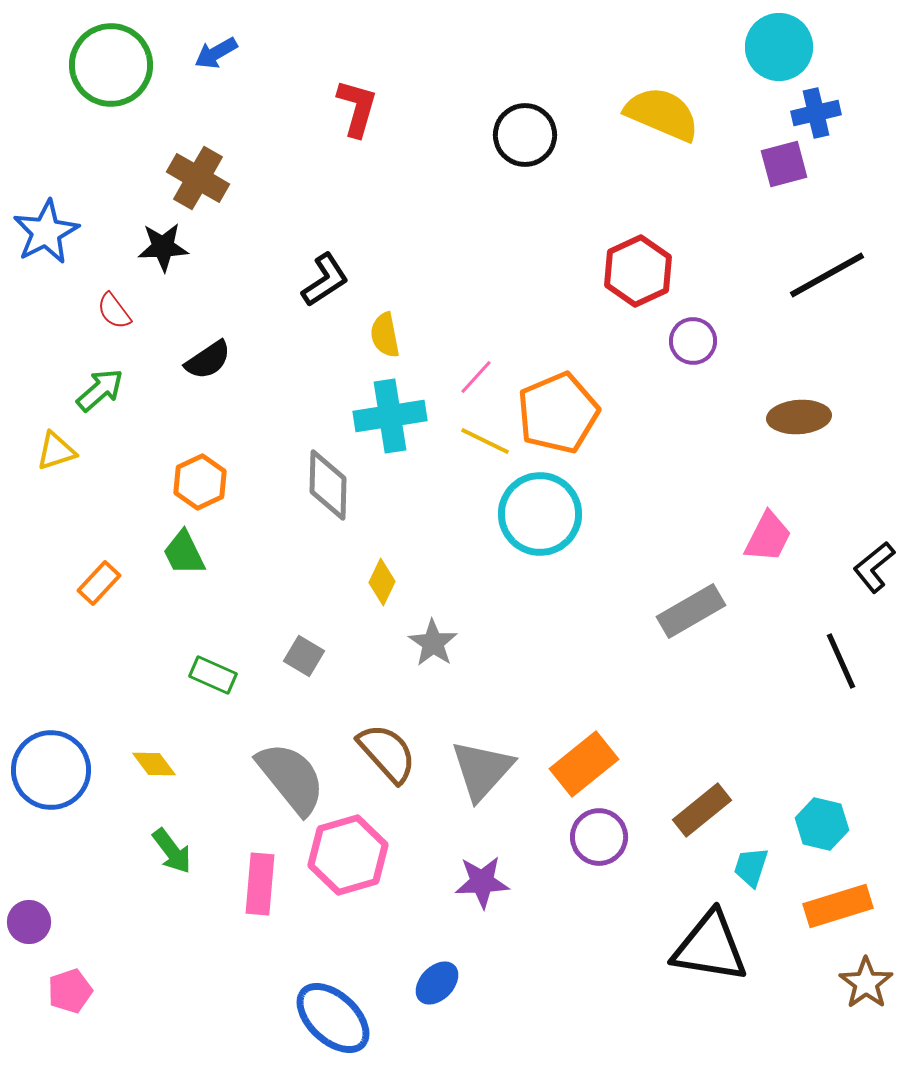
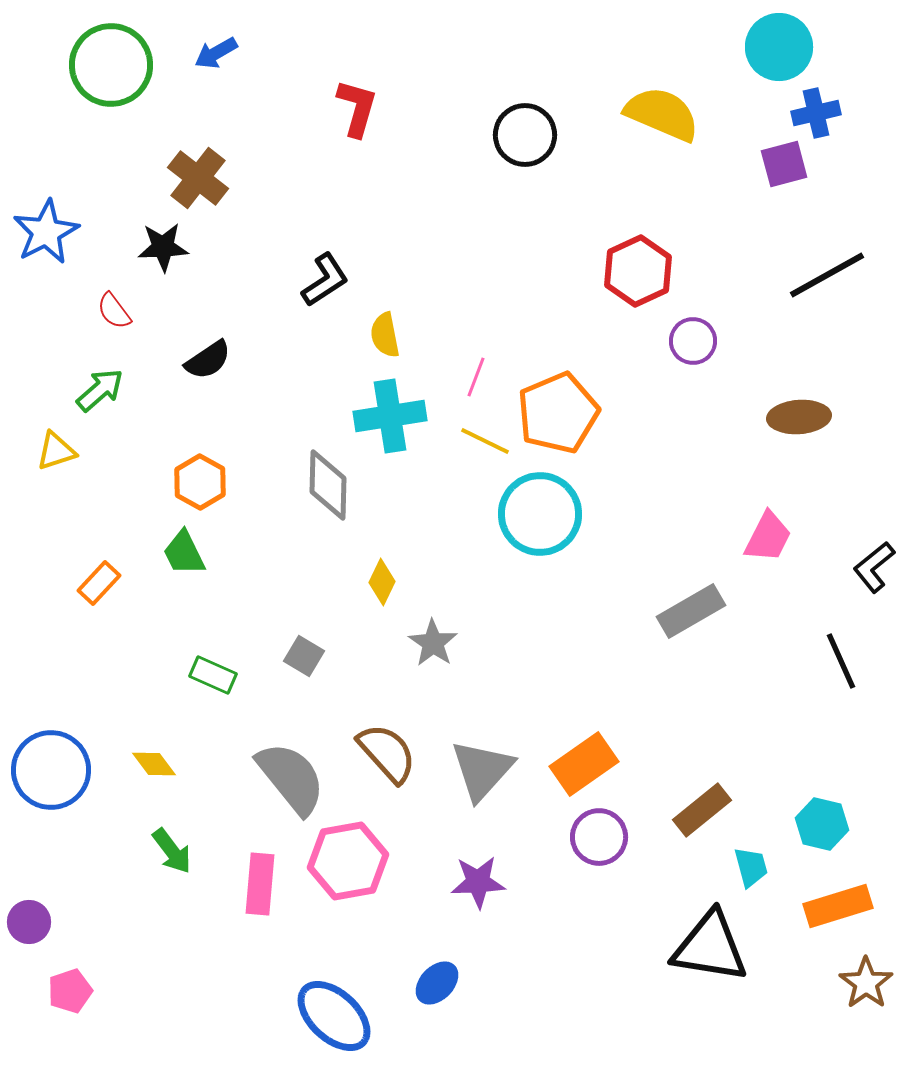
brown cross at (198, 178): rotated 8 degrees clockwise
pink line at (476, 377): rotated 21 degrees counterclockwise
orange hexagon at (200, 482): rotated 6 degrees counterclockwise
orange rectangle at (584, 764): rotated 4 degrees clockwise
pink hexagon at (348, 855): moved 6 px down; rotated 6 degrees clockwise
cyan trapezoid at (751, 867): rotated 147 degrees clockwise
purple star at (482, 882): moved 4 px left
blue ellipse at (333, 1018): moved 1 px right, 2 px up
